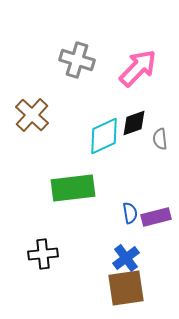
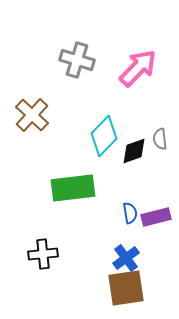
black diamond: moved 28 px down
cyan diamond: rotated 21 degrees counterclockwise
